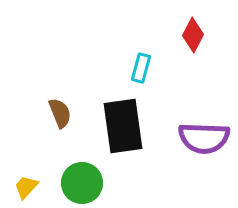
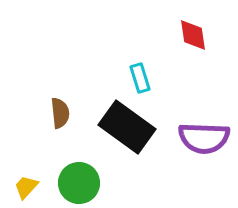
red diamond: rotated 36 degrees counterclockwise
cyan rectangle: moved 1 px left, 10 px down; rotated 32 degrees counterclockwise
brown semicircle: rotated 16 degrees clockwise
black rectangle: moved 4 px right, 1 px down; rotated 46 degrees counterclockwise
green circle: moved 3 px left
